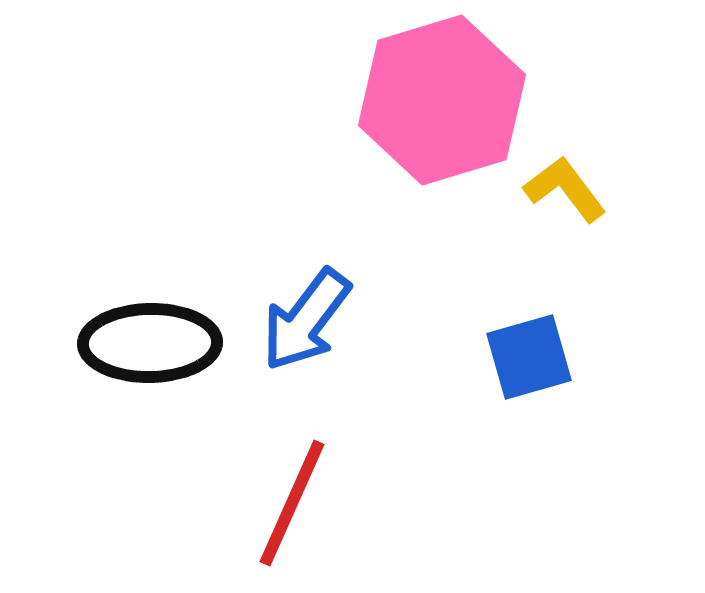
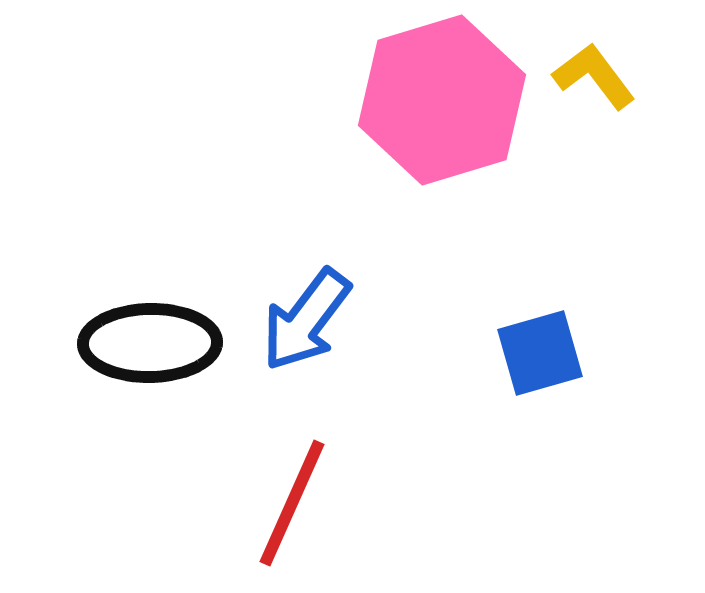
yellow L-shape: moved 29 px right, 113 px up
blue square: moved 11 px right, 4 px up
